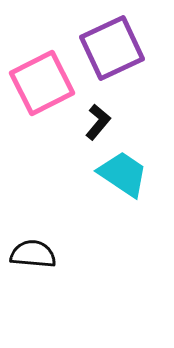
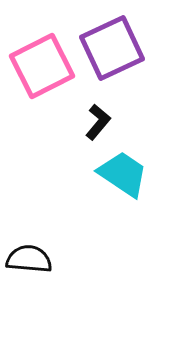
pink square: moved 17 px up
black semicircle: moved 4 px left, 5 px down
